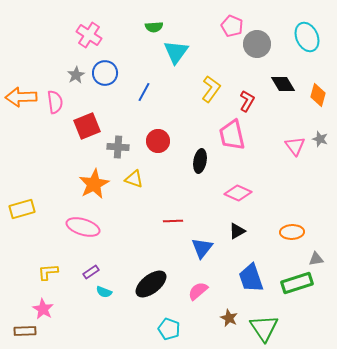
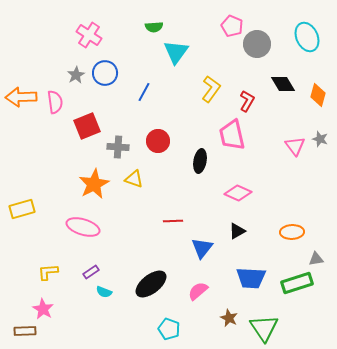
blue trapezoid at (251, 278): rotated 68 degrees counterclockwise
